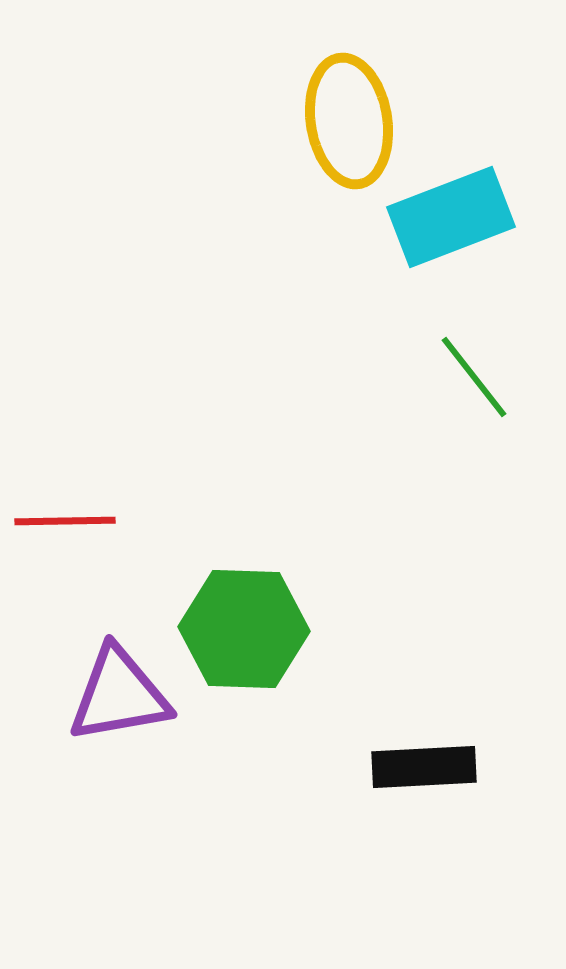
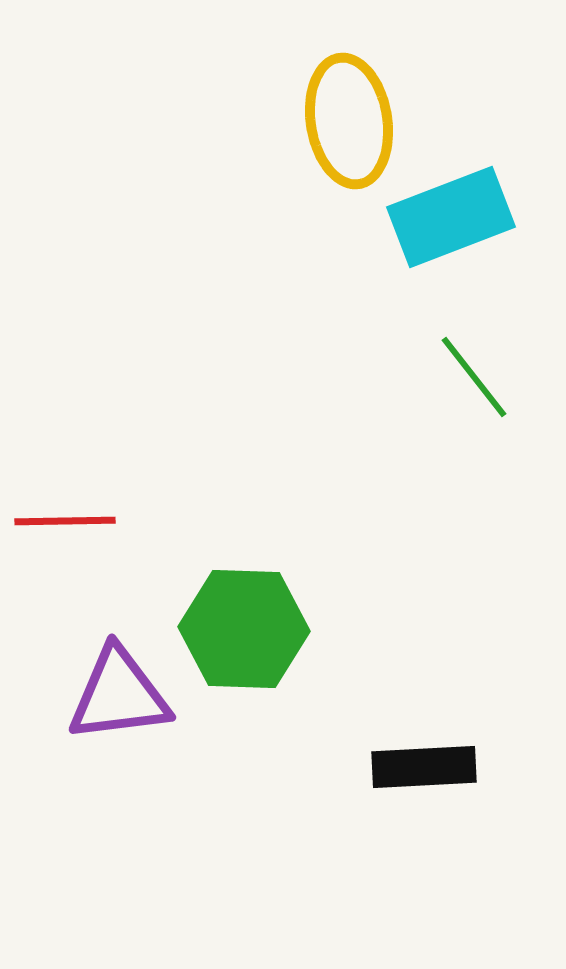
purple triangle: rotated 3 degrees clockwise
